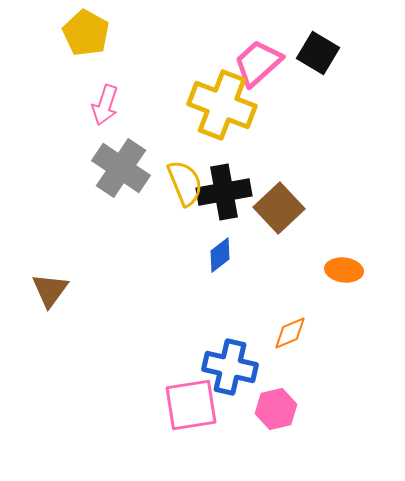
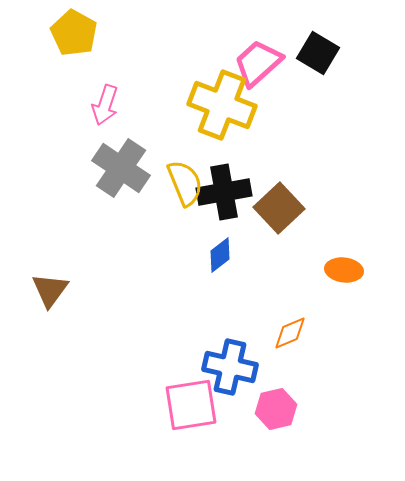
yellow pentagon: moved 12 px left
